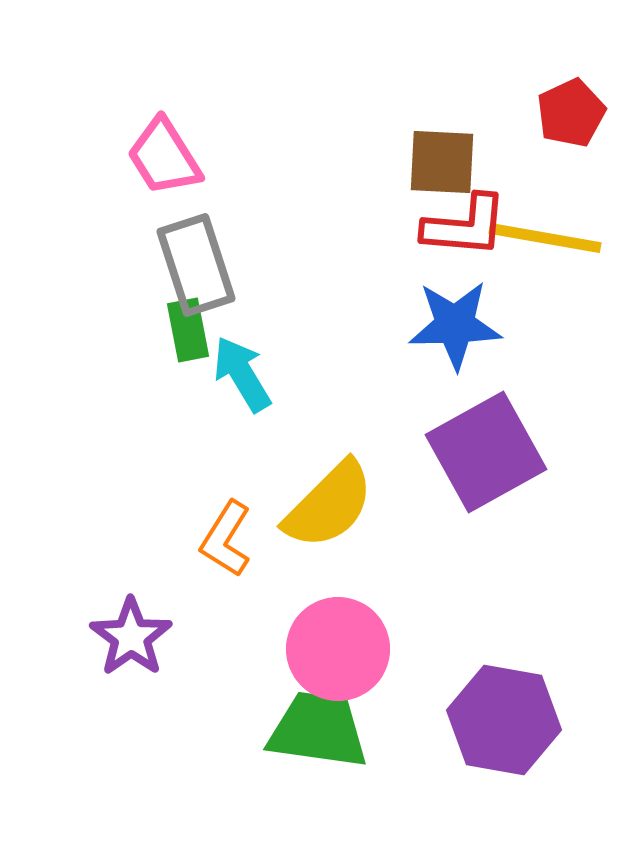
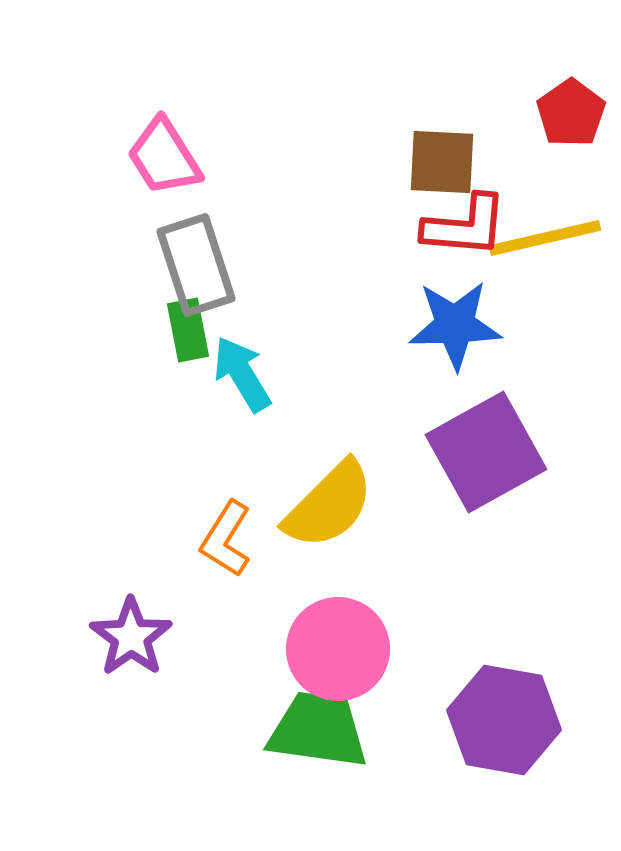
red pentagon: rotated 10 degrees counterclockwise
yellow line: rotated 23 degrees counterclockwise
